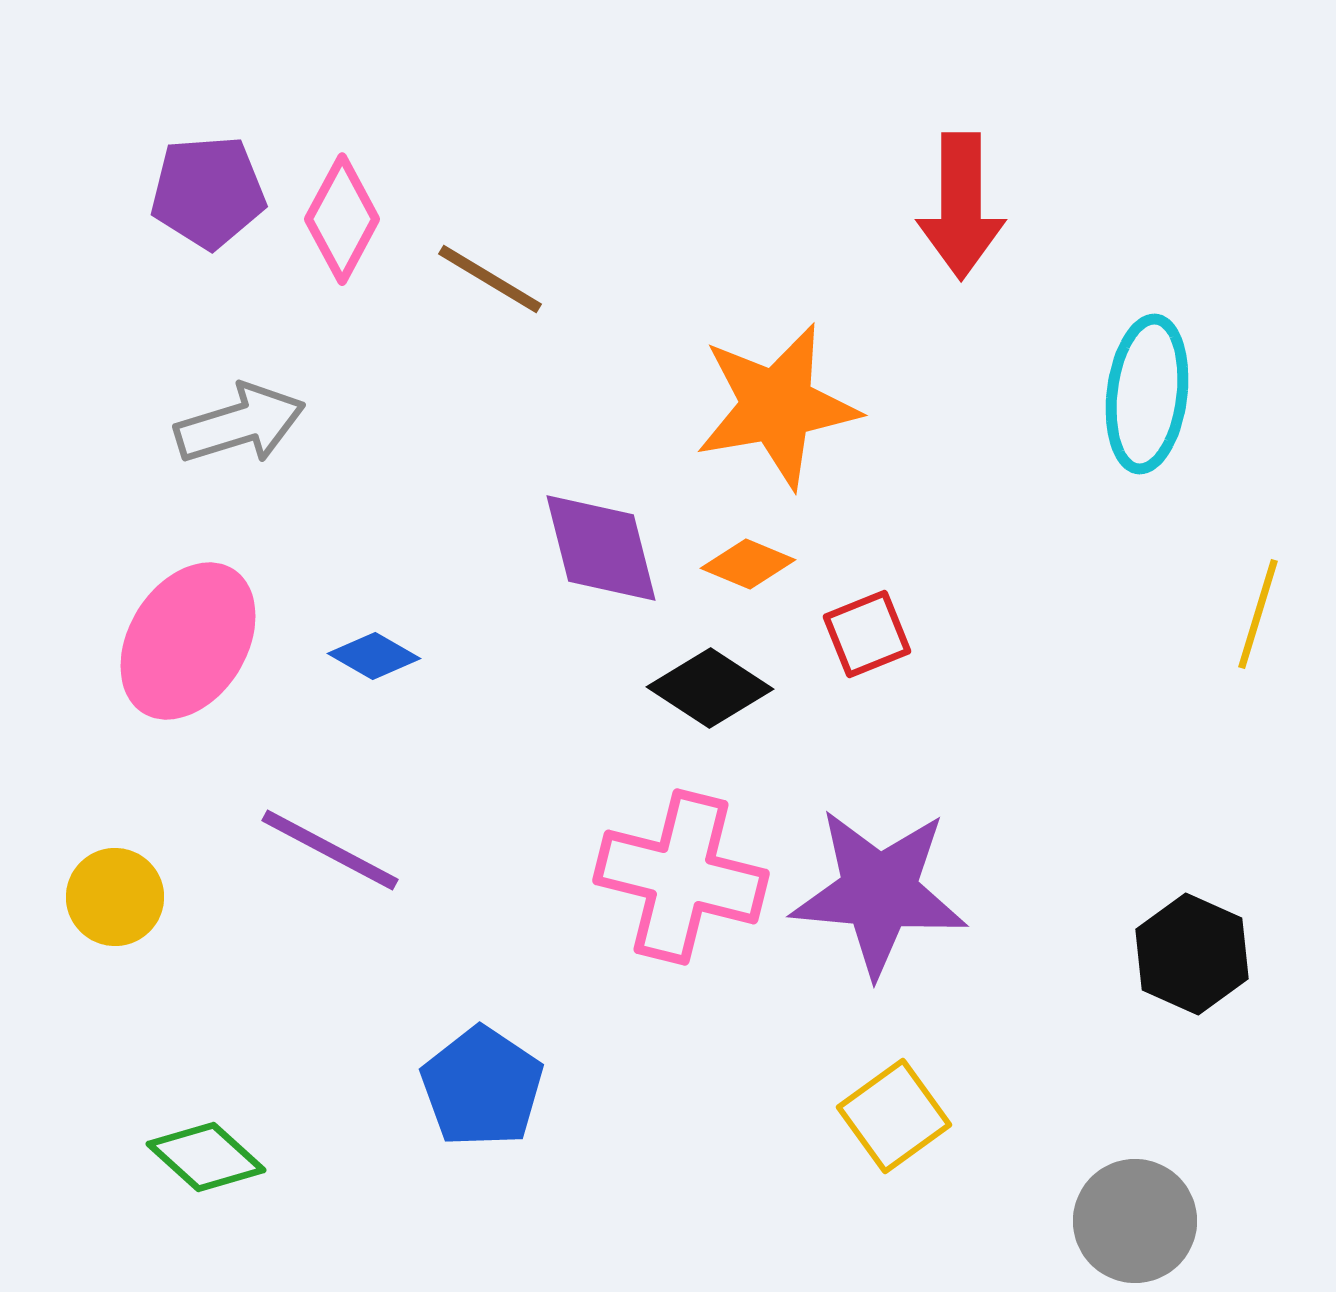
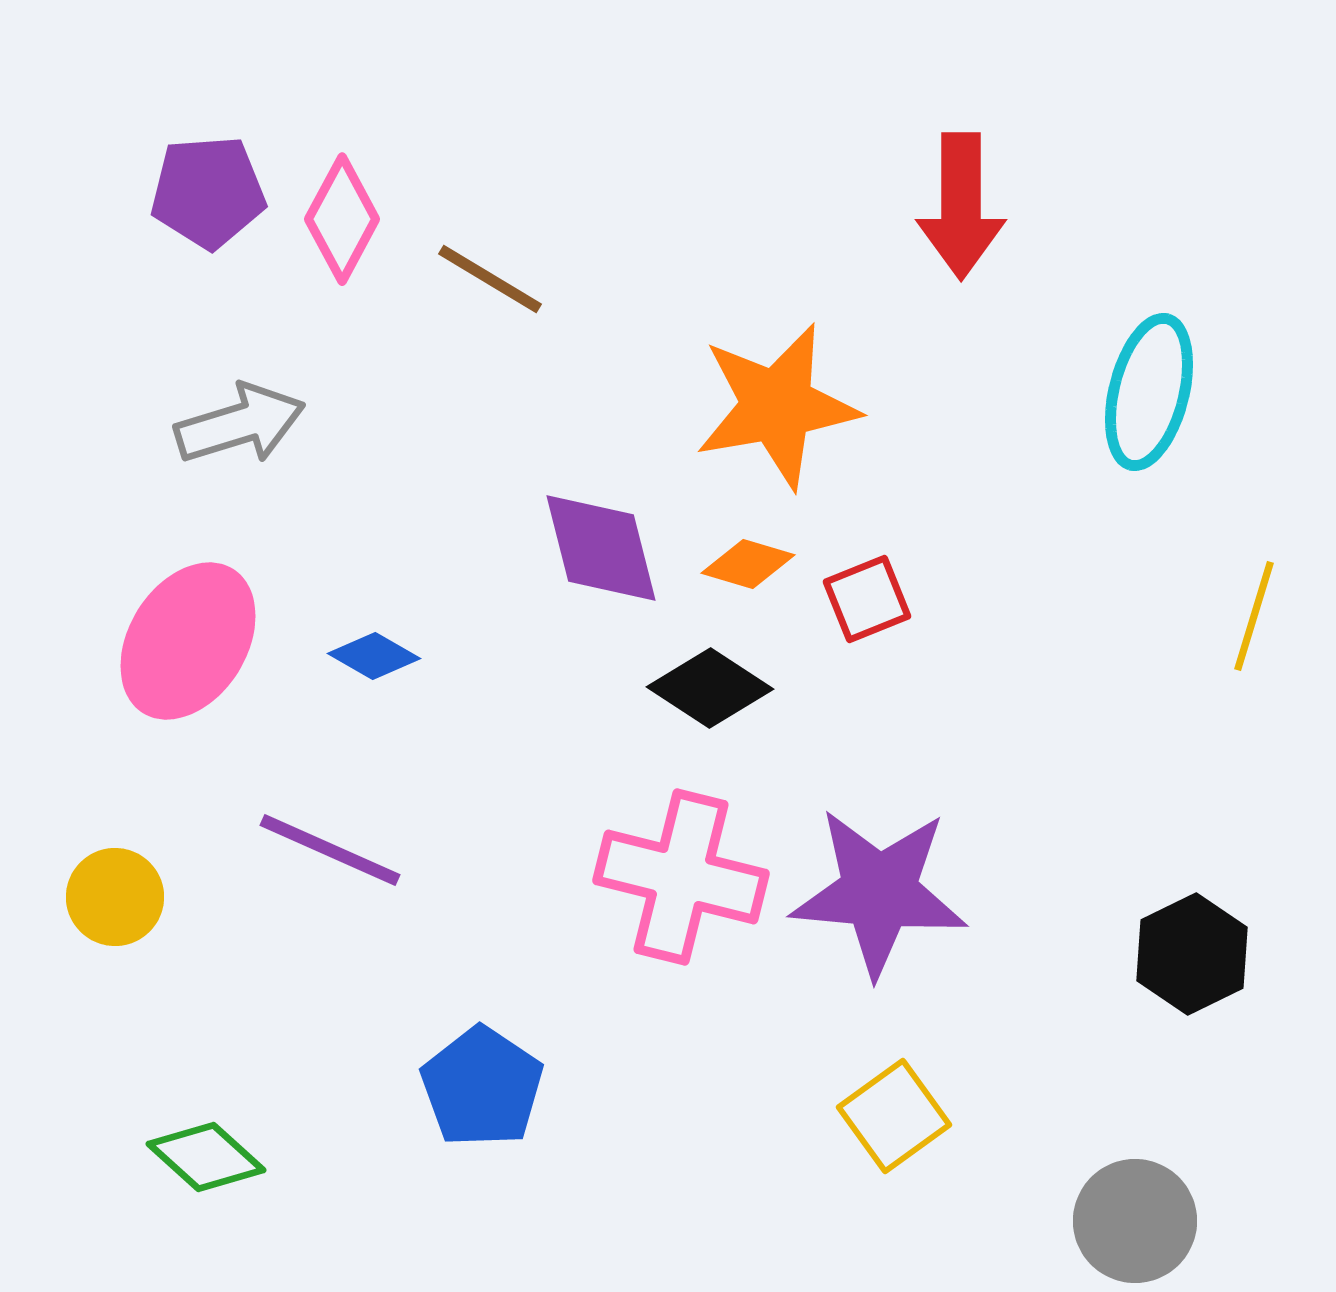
cyan ellipse: moved 2 px right, 2 px up; rotated 7 degrees clockwise
orange diamond: rotated 6 degrees counterclockwise
yellow line: moved 4 px left, 2 px down
red square: moved 35 px up
purple line: rotated 4 degrees counterclockwise
black hexagon: rotated 10 degrees clockwise
